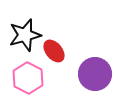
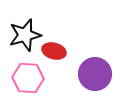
red ellipse: rotated 35 degrees counterclockwise
pink hexagon: rotated 24 degrees counterclockwise
